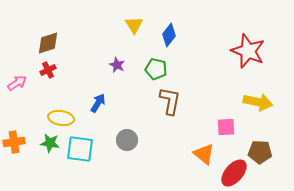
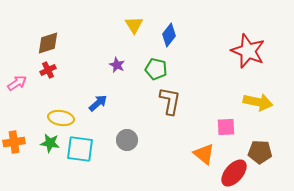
blue arrow: rotated 18 degrees clockwise
